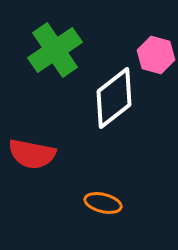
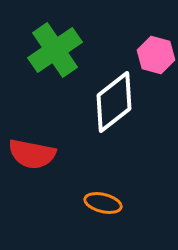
white diamond: moved 4 px down
